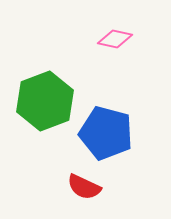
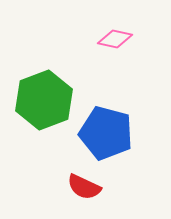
green hexagon: moved 1 px left, 1 px up
